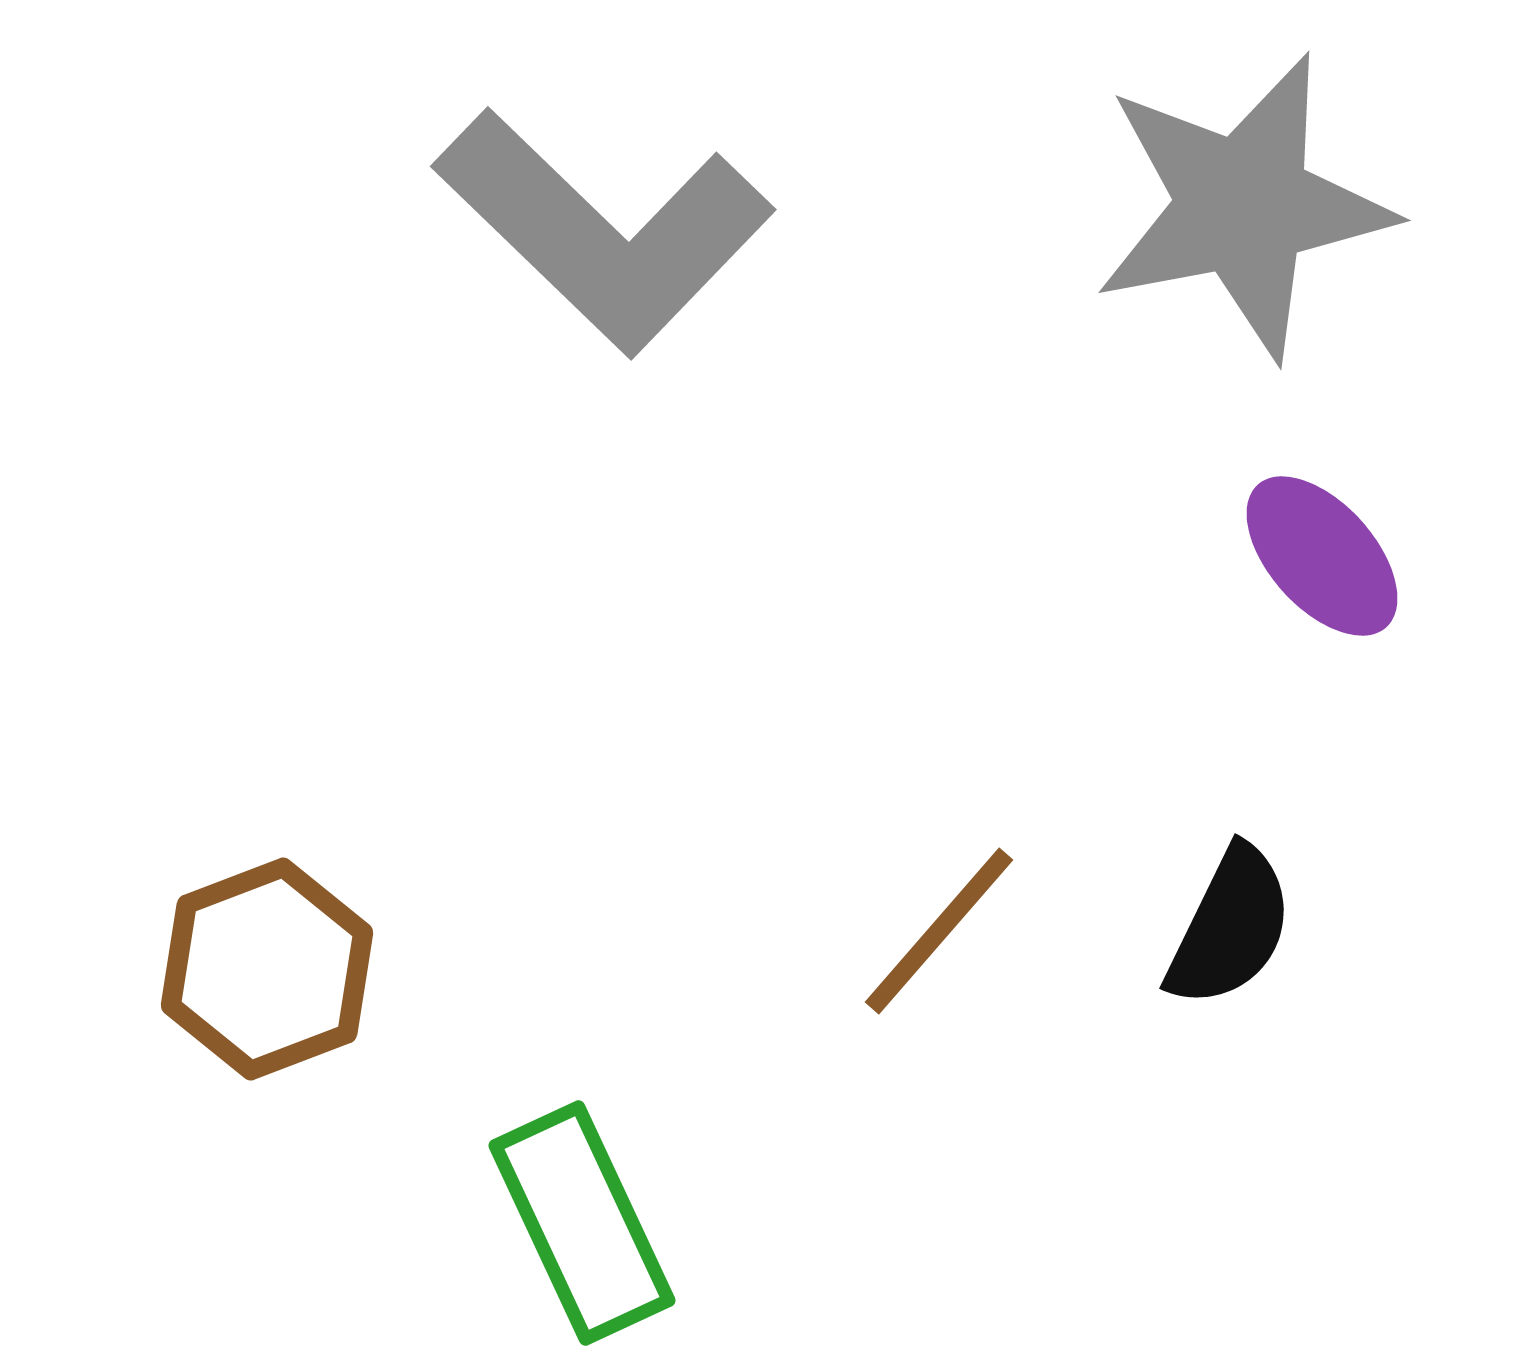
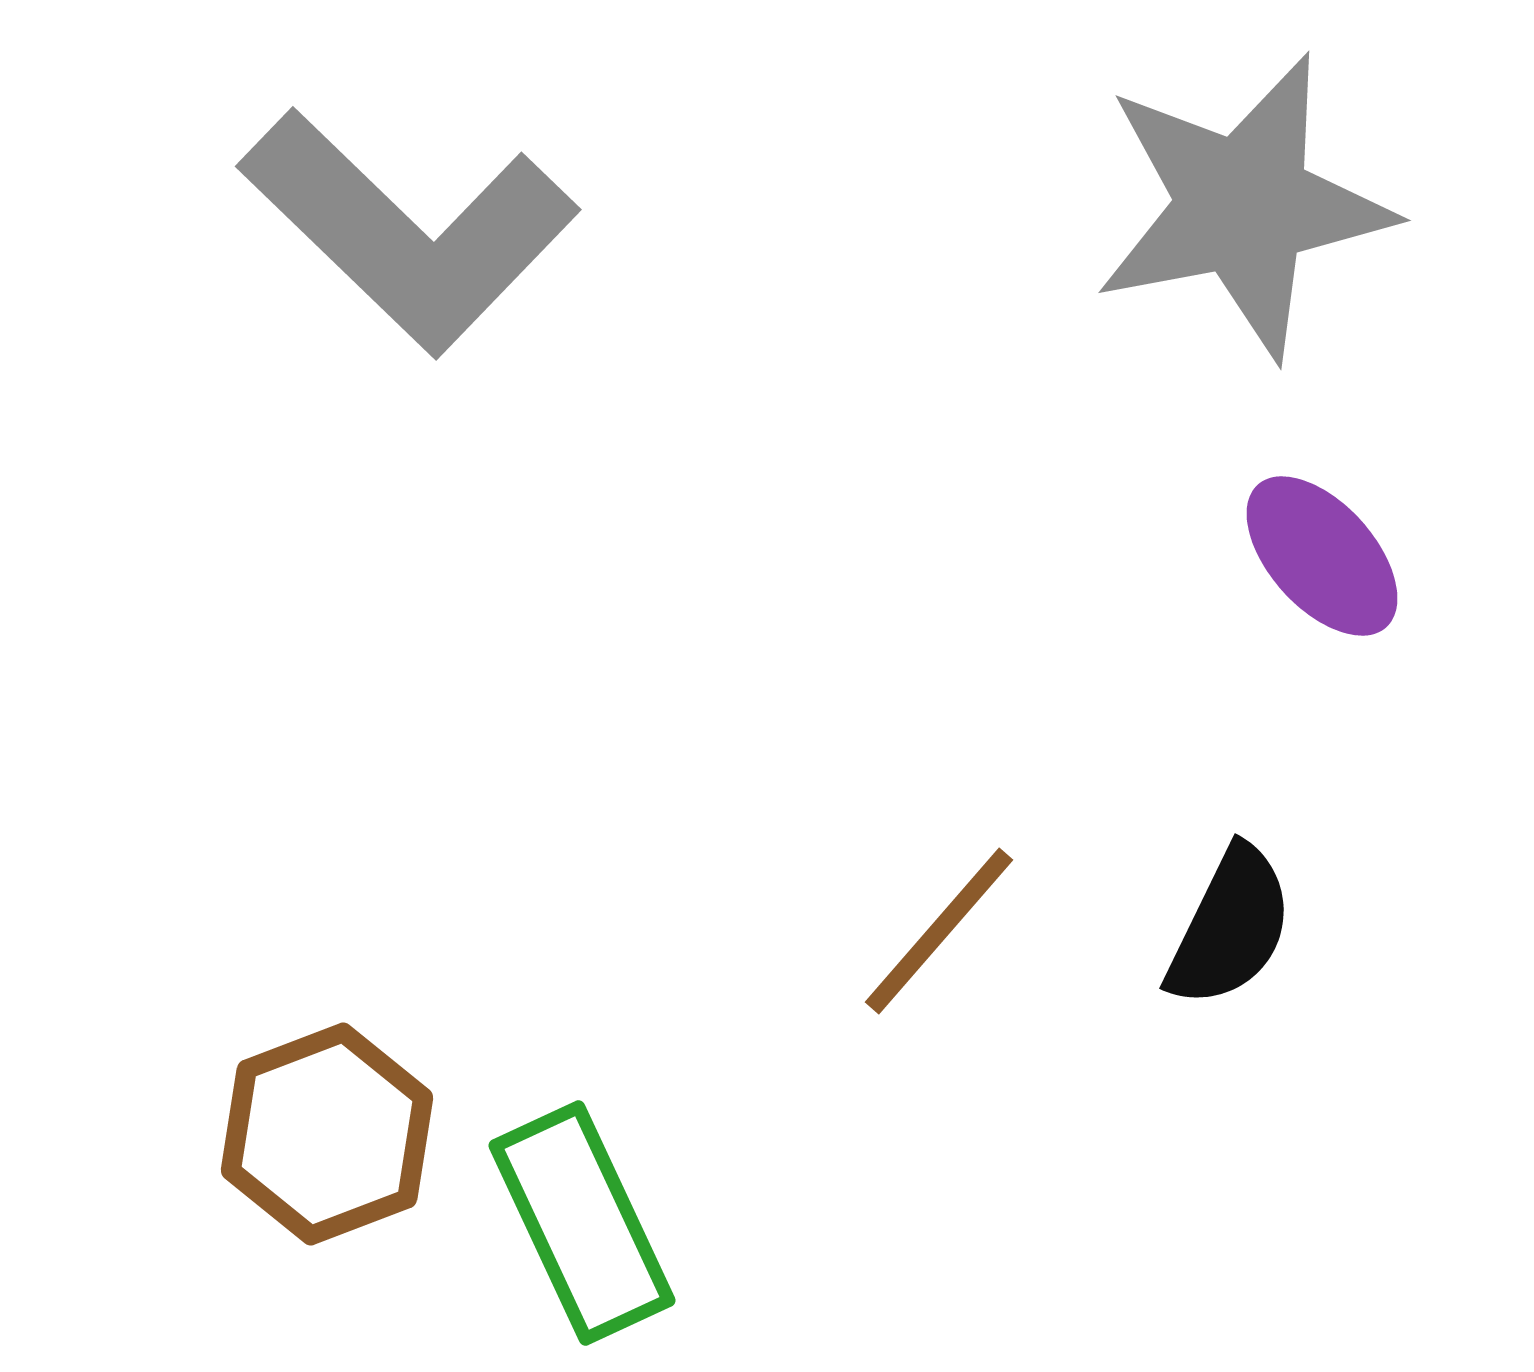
gray L-shape: moved 195 px left
brown hexagon: moved 60 px right, 165 px down
